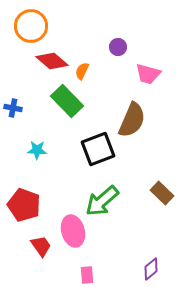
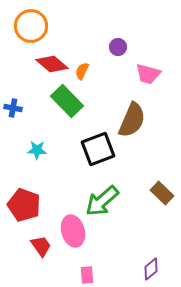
red diamond: moved 3 px down
